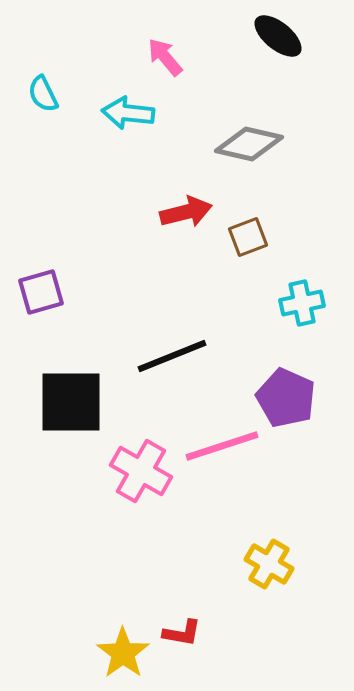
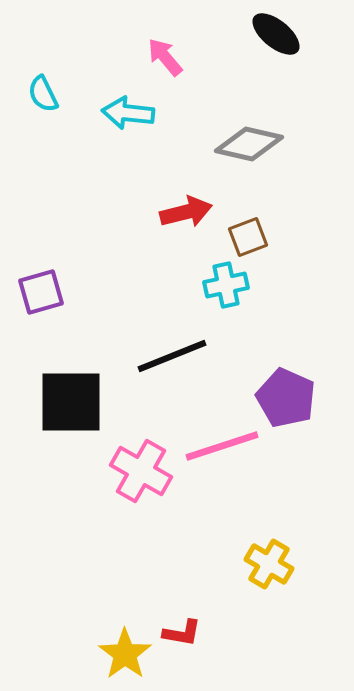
black ellipse: moved 2 px left, 2 px up
cyan cross: moved 76 px left, 18 px up
yellow star: moved 2 px right, 1 px down
